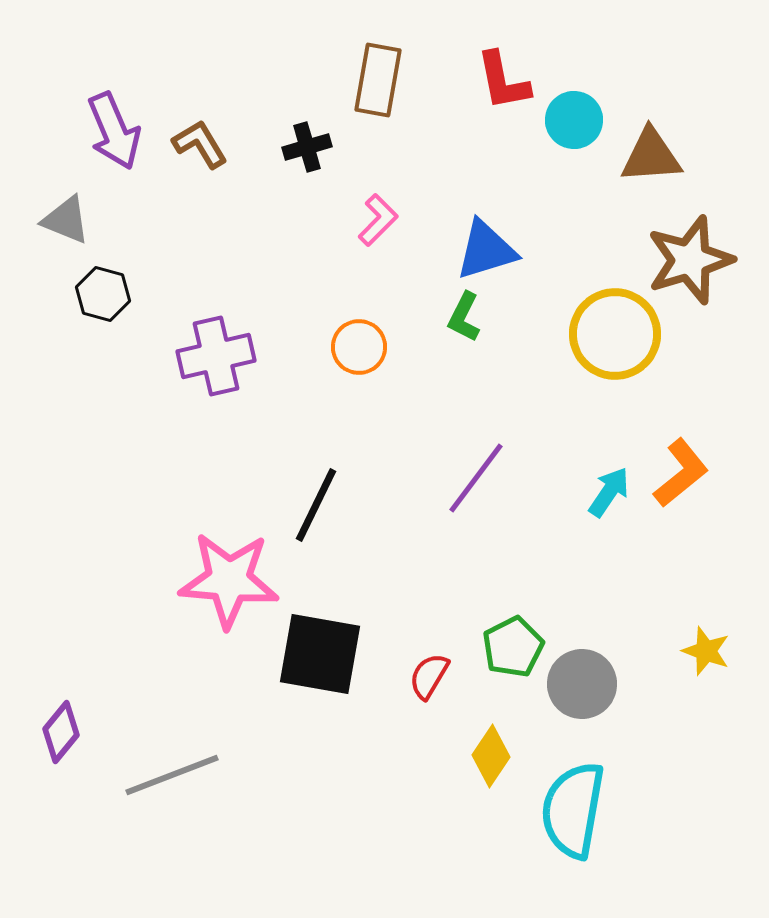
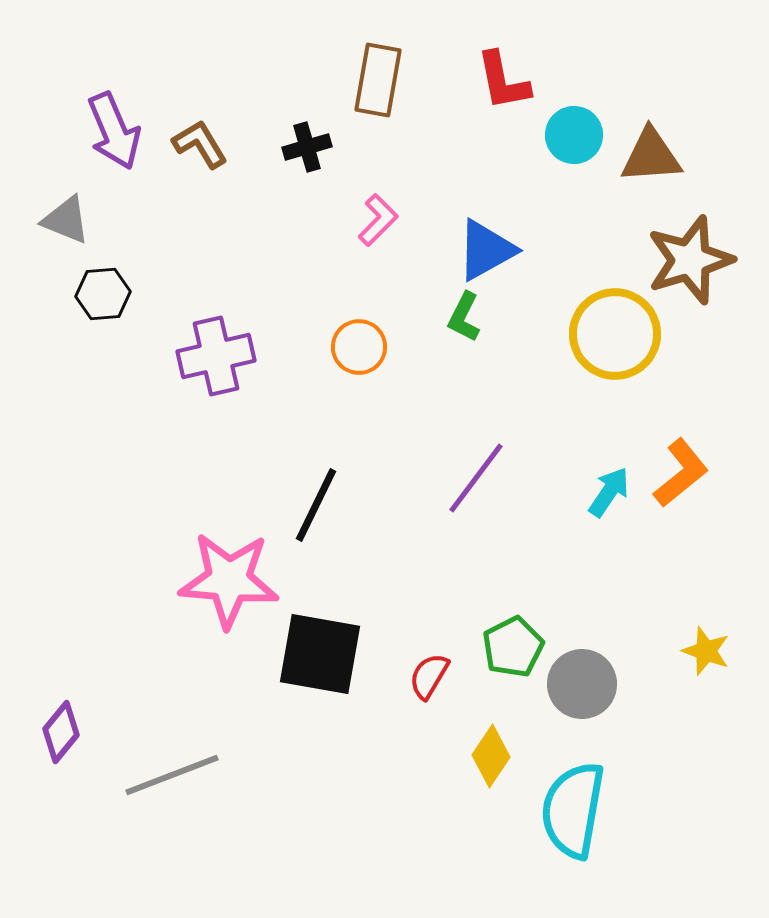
cyan circle: moved 15 px down
blue triangle: rotated 12 degrees counterclockwise
black hexagon: rotated 20 degrees counterclockwise
